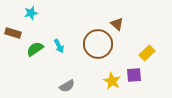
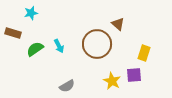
brown triangle: moved 1 px right
brown circle: moved 1 px left
yellow rectangle: moved 3 px left; rotated 28 degrees counterclockwise
